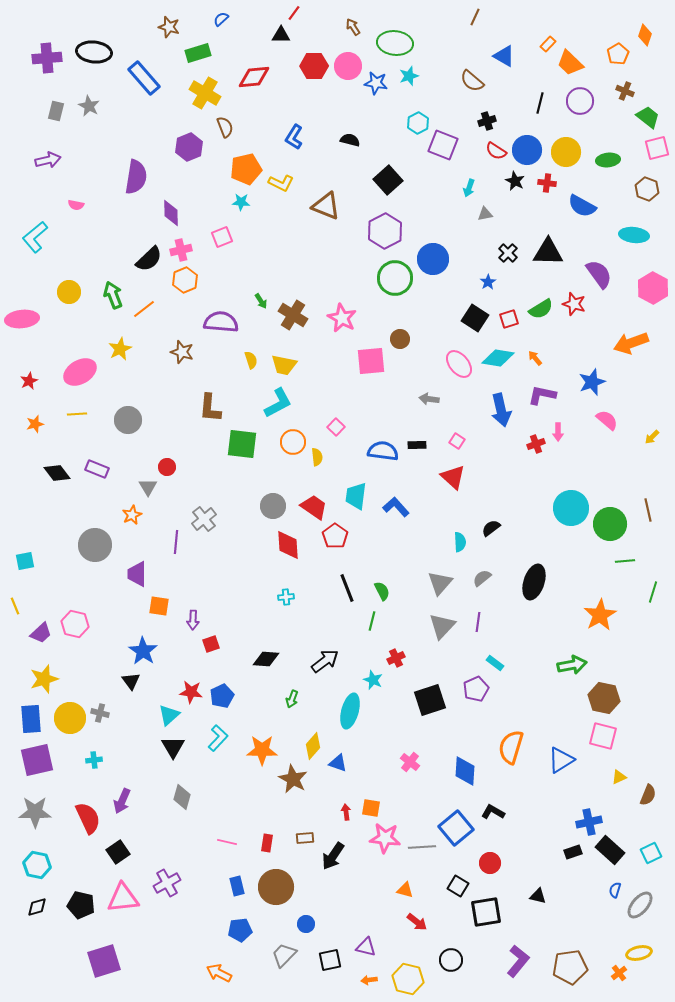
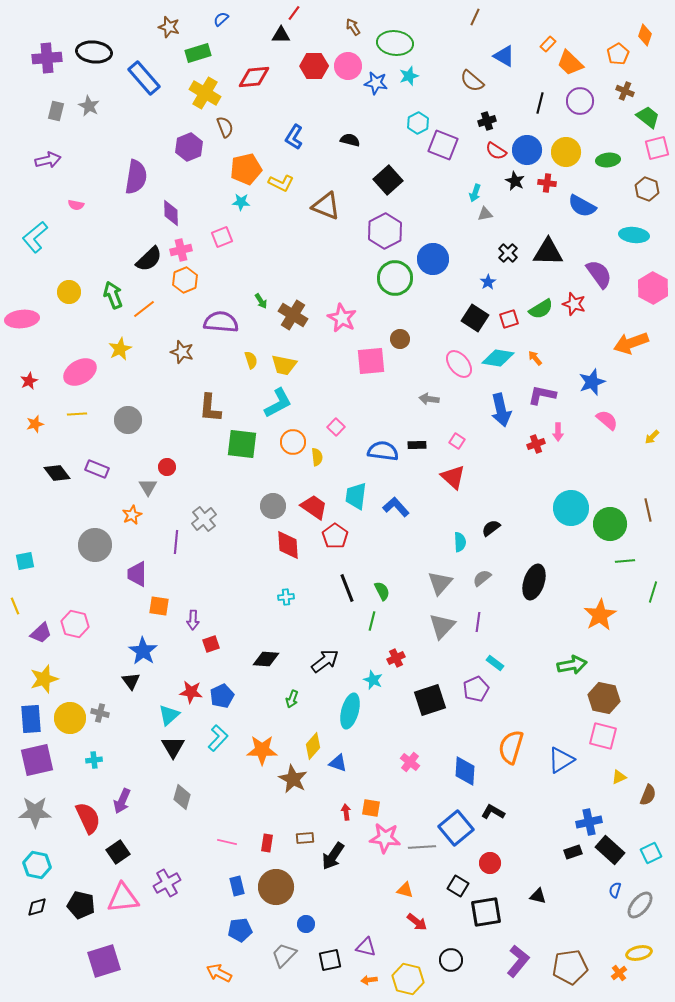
cyan arrow at (469, 188): moved 6 px right, 5 px down
